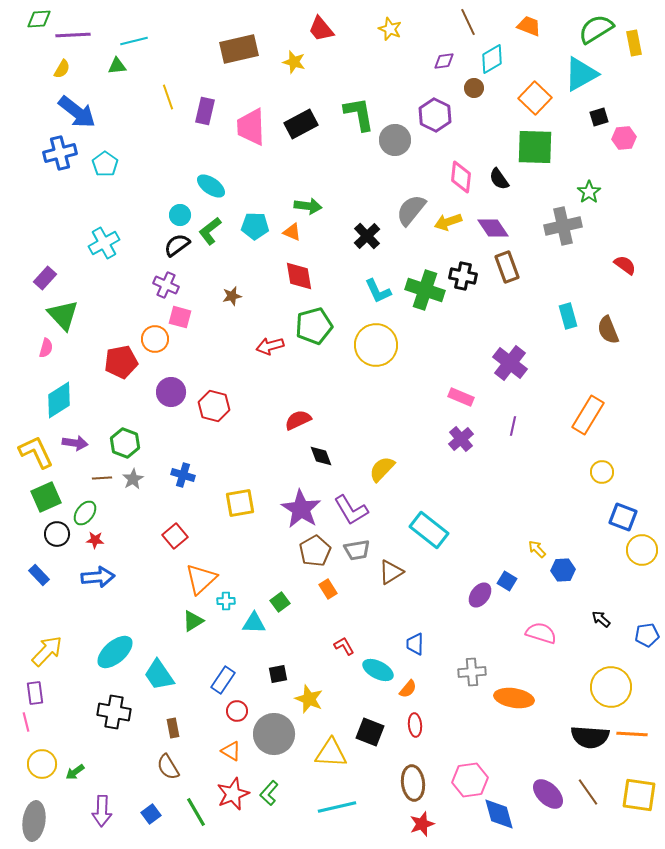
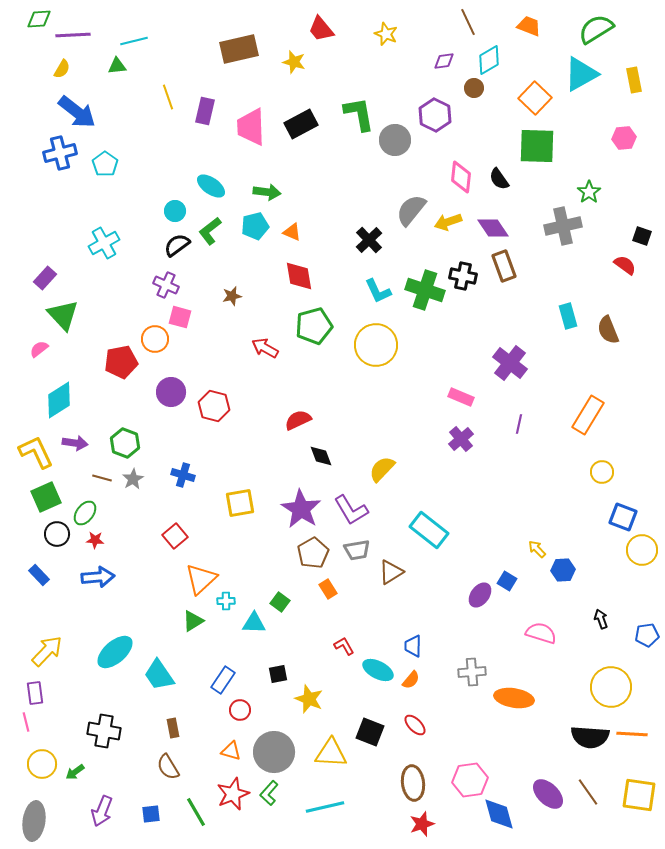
yellow star at (390, 29): moved 4 px left, 5 px down
yellow rectangle at (634, 43): moved 37 px down
cyan diamond at (492, 59): moved 3 px left, 1 px down
black square at (599, 117): moved 43 px right, 119 px down; rotated 36 degrees clockwise
green square at (535, 147): moved 2 px right, 1 px up
green arrow at (308, 206): moved 41 px left, 14 px up
cyan circle at (180, 215): moved 5 px left, 4 px up
cyan pentagon at (255, 226): rotated 16 degrees counterclockwise
black cross at (367, 236): moved 2 px right, 4 px down
brown rectangle at (507, 267): moved 3 px left, 1 px up
red arrow at (270, 346): moved 5 px left, 2 px down; rotated 44 degrees clockwise
pink semicircle at (46, 348): moved 7 px left, 1 px down; rotated 144 degrees counterclockwise
purple line at (513, 426): moved 6 px right, 2 px up
brown line at (102, 478): rotated 18 degrees clockwise
brown pentagon at (315, 551): moved 2 px left, 2 px down
green square at (280, 602): rotated 18 degrees counterclockwise
black arrow at (601, 619): rotated 30 degrees clockwise
blue trapezoid at (415, 644): moved 2 px left, 2 px down
orange semicircle at (408, 689): moved 3 px right, 9 px up
red circle at (237, 711): moved 3 px right, 1 px up
black cross at (114, 712): moved 10 px left, 19 px down
red ellipse at (415, 725): rotated 40 degrees counterclockwise
gray circle at (274, 734): moved 18 px down
orange triangle at (231, 751): rotated 15 degrees counterclockwise
cyan line at (337, 807): moved 12 px left
purple arrow at (102, 811): rotated 20 degrees clockwise
blue square at (151, 814): rotated 30 degrees clockwise
